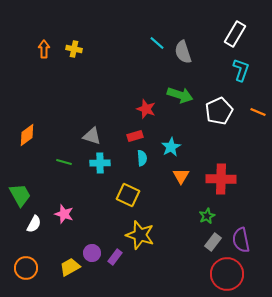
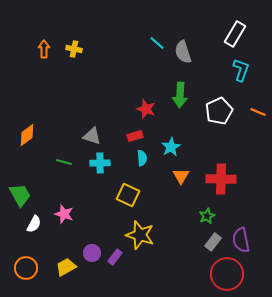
green arrow: rotated 75 degrees clockwise
yellow trapezoid: moved 4 px left
